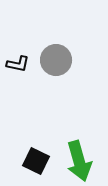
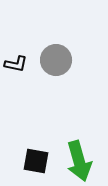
black L-shape: moved 2 px left
black square: rotated 16 degrees counterclockwise
